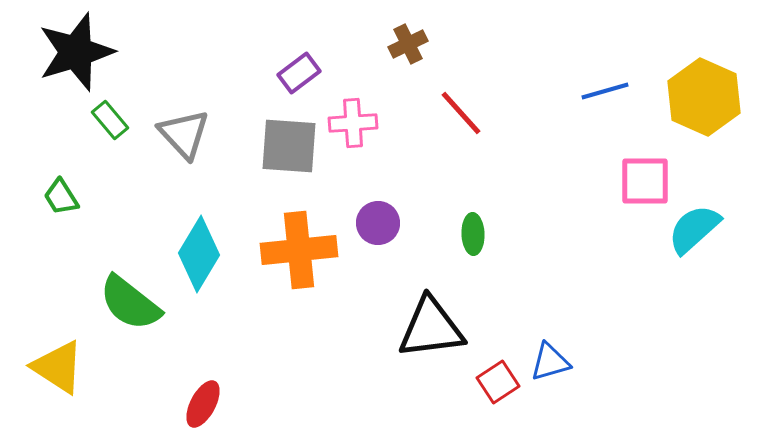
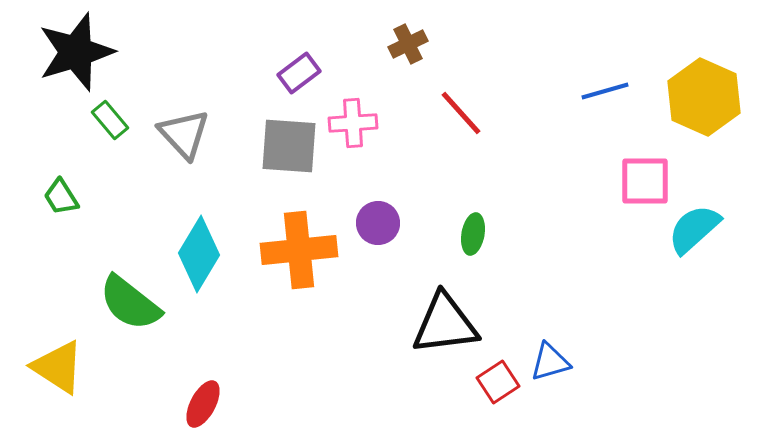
green ellipse: rotated 12 degrees clockwise
black triangle: moved 14 px right, 4 px up
